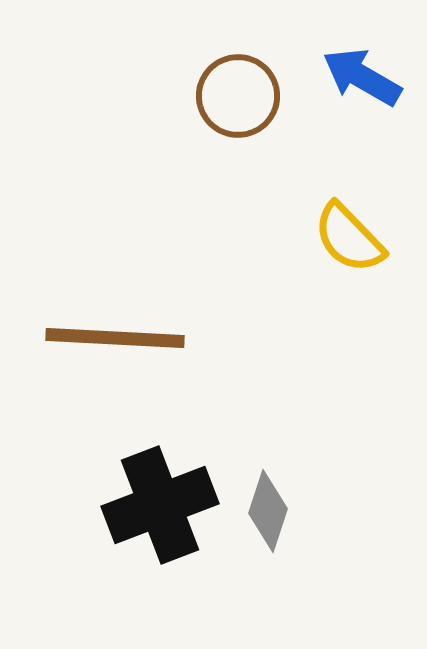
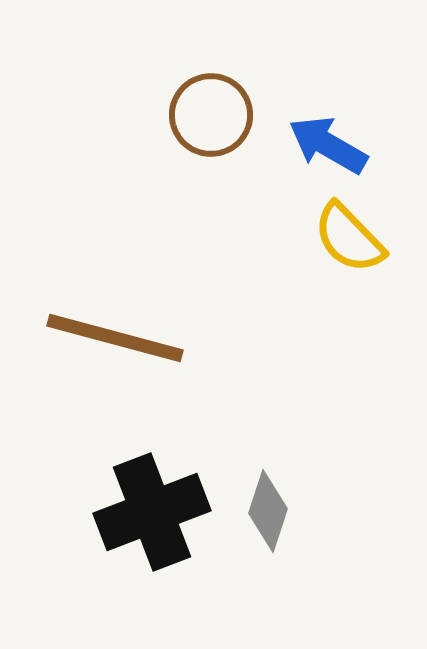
blue arrow: moved 34 px left, 68 px down
brown circle: moved 27 px left, 19 px down
brown line: rotated 12 degrees clockwise
black cross: moved 8 px left, 7 px down
